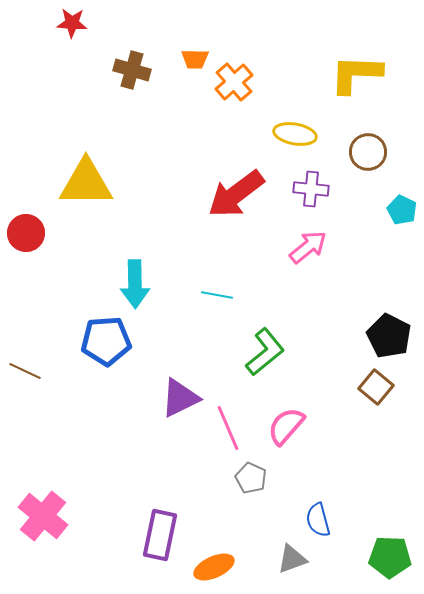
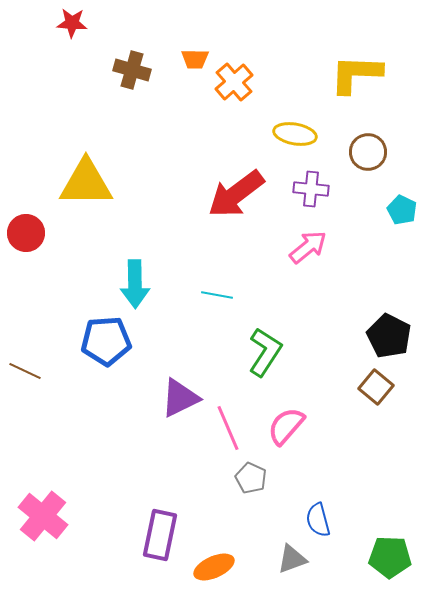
green L-shape: rotated 18 degrees counterclockwise
